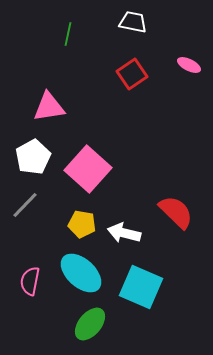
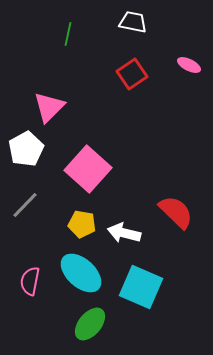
pink triangle: rotated 36 degrees counterclockwise
white pentagon: moved 7 px left, 8 px up
